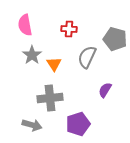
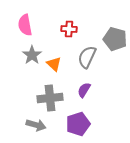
orange triangle: rotated 14 degrees counterclockwise
purple semicircle: moved 21 px left
gray arrow: moved 4 px right
